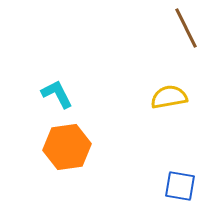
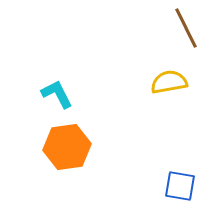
yellow semicircle: moved 15 px up
